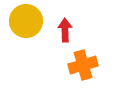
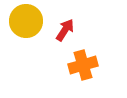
red arrow: rotated 35 degrees clockwise
